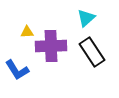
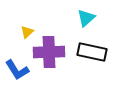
yellow triangle: rotated 40 degrees counterclockwise
purple cross: moved 2 px left, 6 px down
black rectangle: rotated 44 degrees counterclockwise
